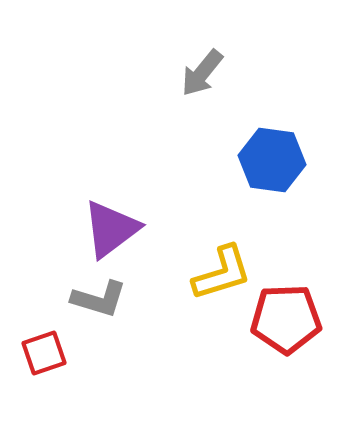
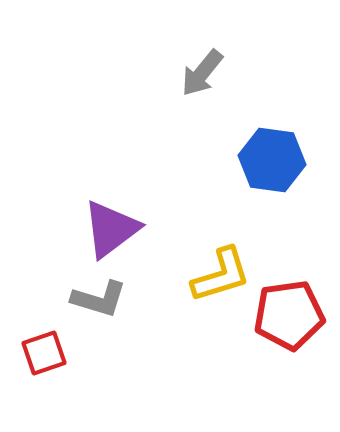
yellow L-shape: moved 1 px left, 2 px down
red pentagon: moved 3 px right, 4 px up; rotated 6 degrees counterclockwise
